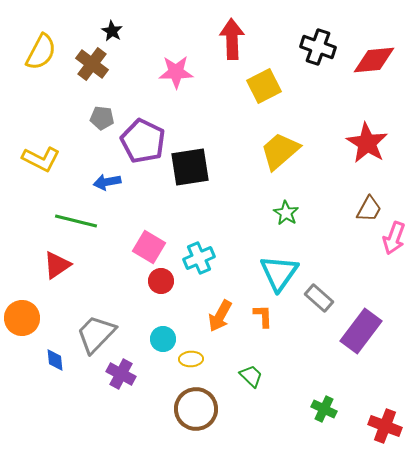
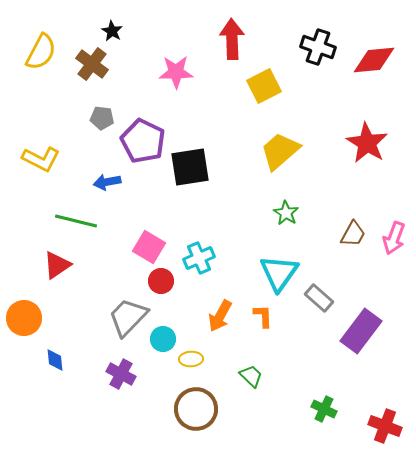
brown trapezoid: moved 16 px left, 25 px down
orange circle: moved 2 px right
gray trapezoid: moved 32 px right, 17 px up
